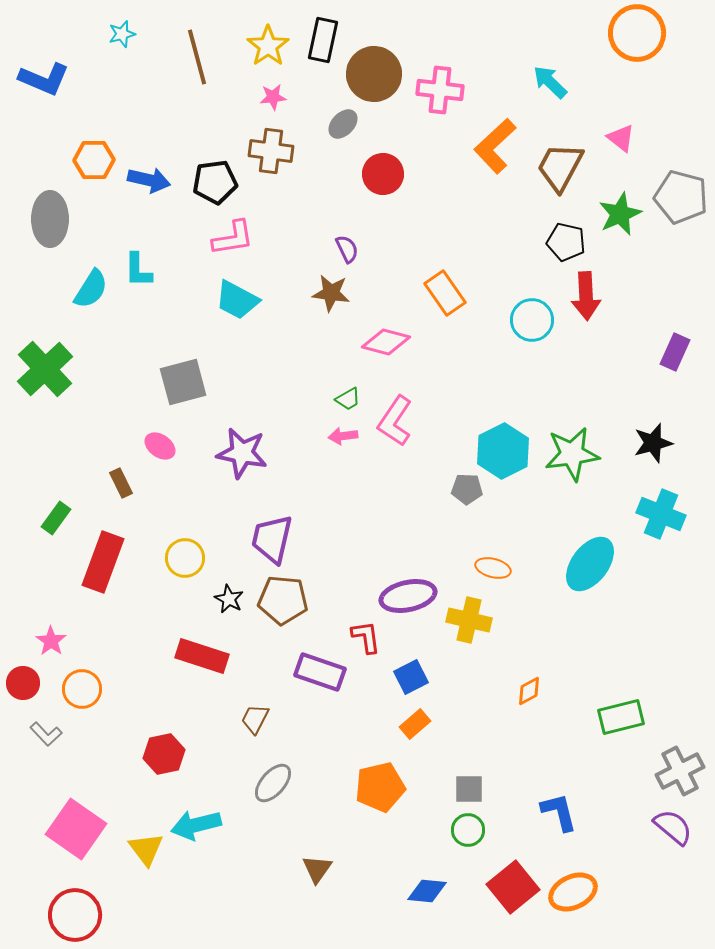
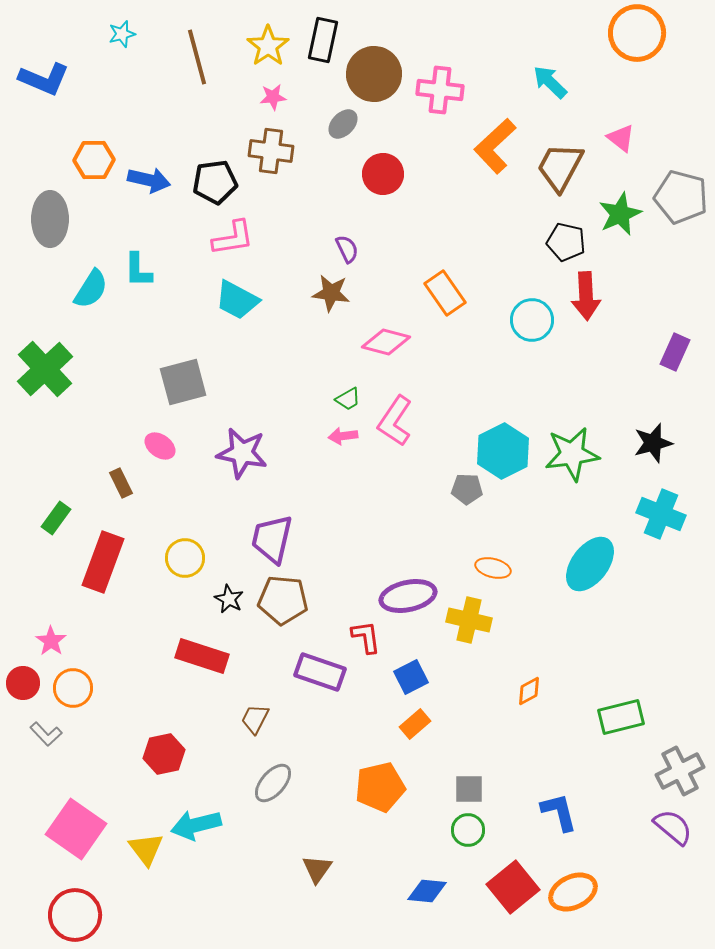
orange circle at (82, 689): moved 9 px left, 1 px up
